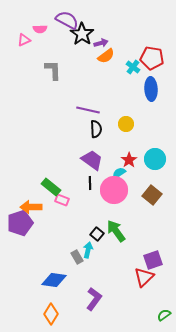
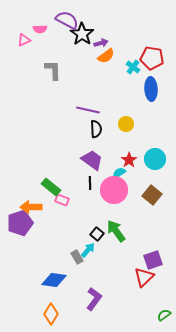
cyan arrow: rotated 28 degrees clockwise
